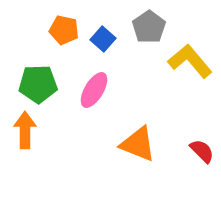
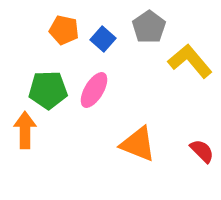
green pentagon: moved 10 px right, 6 px down
